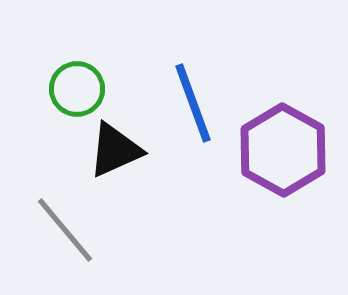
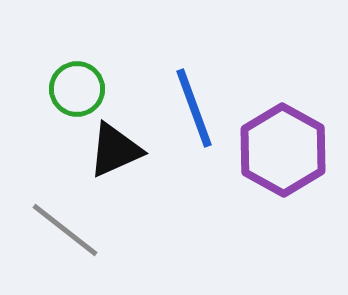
blue line: moved 1 px right, 5 px down
gray line: rotated 12 degrees counterclockwise
